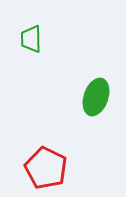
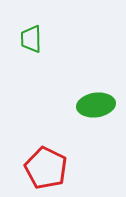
green ellipse: moved 8 px down; rotated 63 degrees clockwise
